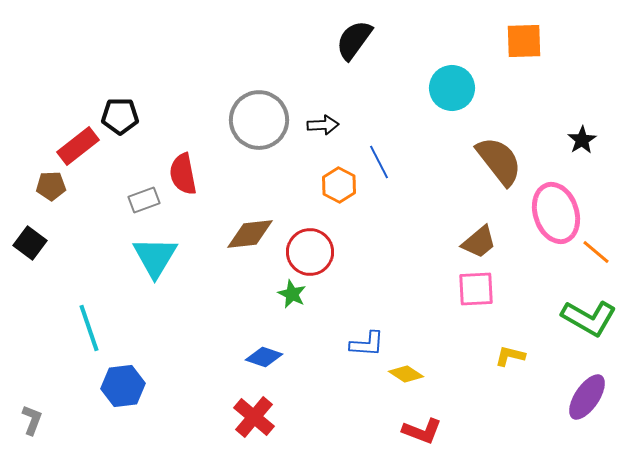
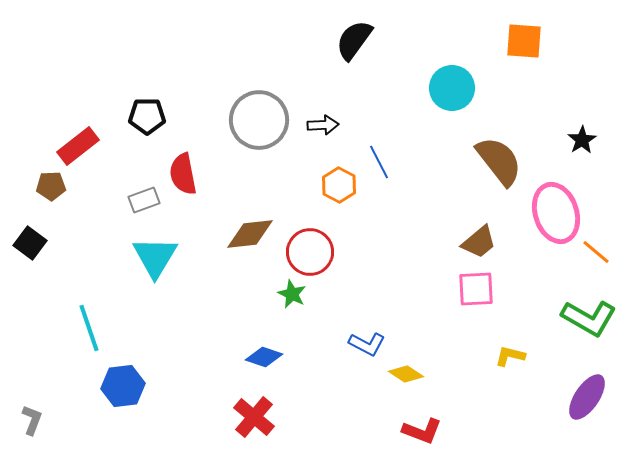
orange square: rotated 6 degrees clockwise
black pentagon: moved 27 px right
blue L-shape: rotated 24 degrees clockwise
